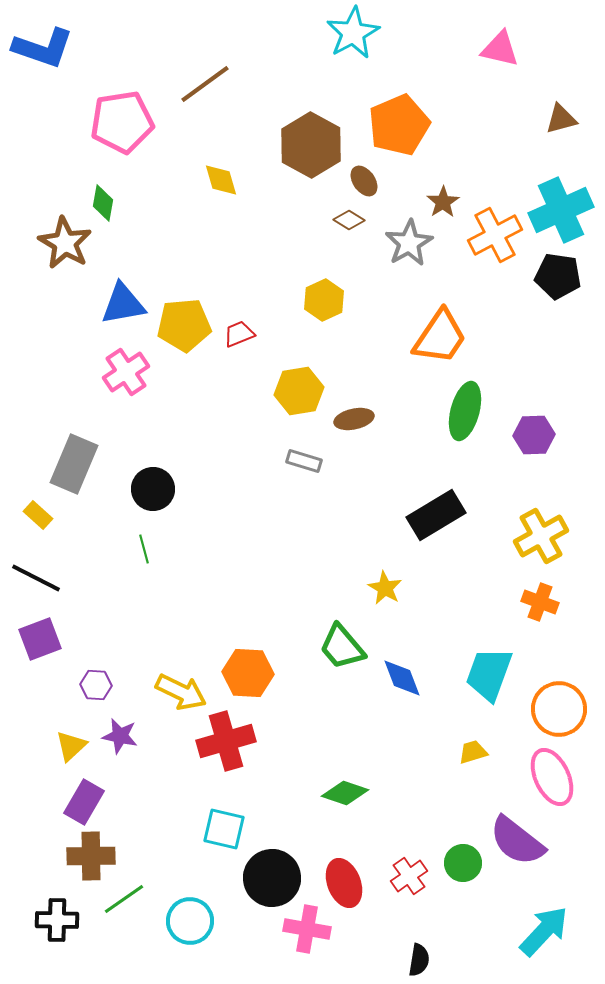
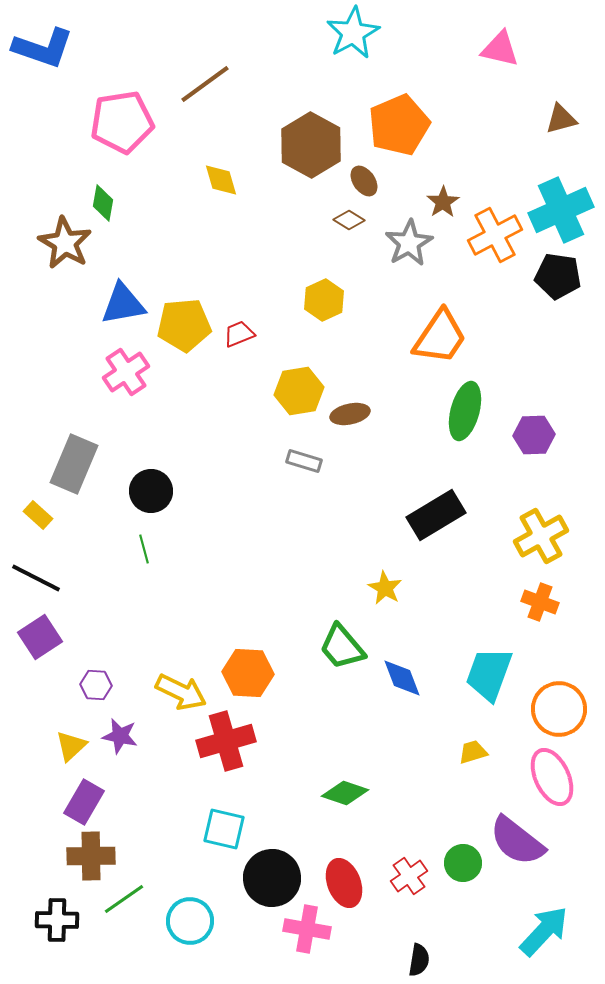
brown ellipse at (354, 419): moved 4 px left, 5 px up
black circle at (153, 489): moved 2 px left, 2 px down
purple square at (40, 639): moved 2 px up; rotated 12 degrees counterclockwise
